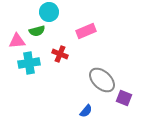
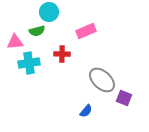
pink triangle: moved 2 px left, 1 px down
red cross: moved 2 px right; rotated 21 degrees counterclockwise
